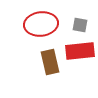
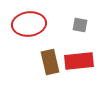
red ellipse: moved 12 px left
red rectangle: moved 1 px left, 10 px down
